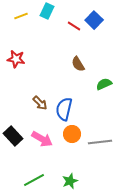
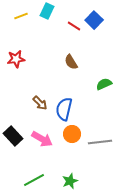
red star: rotated 18 degrees counterclockwise
brown semicircle: moved 7 px left, 2 px up
